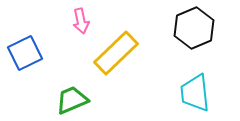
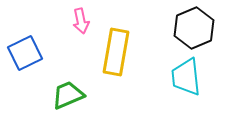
yellow rectangle: moved 1 px up; rotated 36 degrees counterclockwise
cyan trapezoid: moved 9 px left, 16 px up
green trapezoid: moved 4 px left, 5 px up
